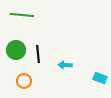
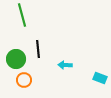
green line: rotated 70 degrees clockwise
green circle: moved 9 px down
black line: moved 5 px up
orange circle: moved 1 px up
